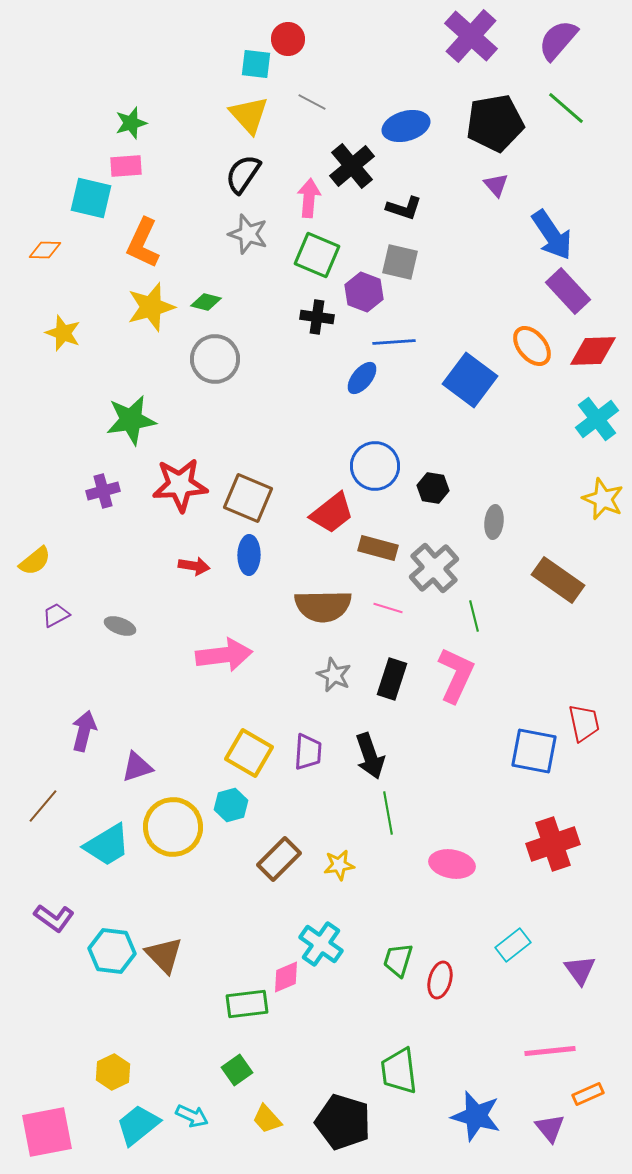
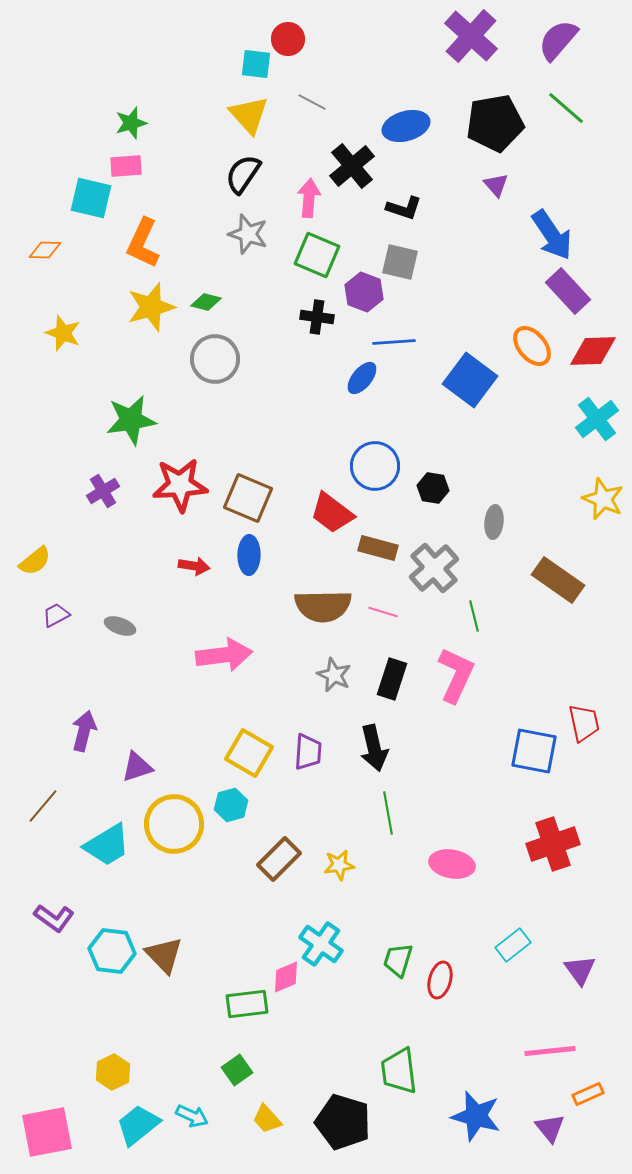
purple cross at (103, 491): rotated 16 degrees counterclockwise
red trapezoid at (332, 513): rotated 75 degrees clockwise
pink line at (388, 608): moved 5 px left, 4 px down
black arrow at (370, 756): moved 4 px right, 8 px up; rotated 6 degrees clockwise
yellow circle at (173, 827): moved 1 px right, 3 px up
